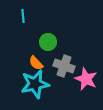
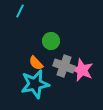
cyan line: moved 3 px left, 5 px up; rotated 32 degrees clockwise
green circle: moved 3 px right, 1 px up
pink star: moved 4 px left, 9 px up
